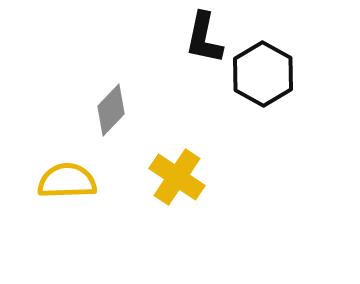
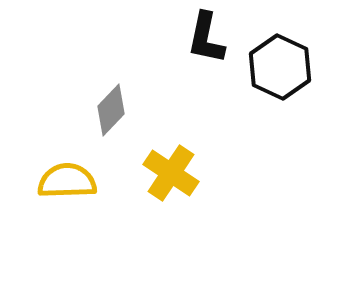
black L-shape: moved 2 px right
black hexagon: moved 17 px right, 7 px up; rotated 4 degrees counterclockwise
yellow cross: moved 6 px left, 4 px up
